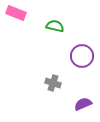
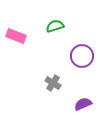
pink rectangle: moved 23 px down
green semicircle: rotated 30 degrees counterclockwise
gray cross: rotated 14 degrees clockwise
